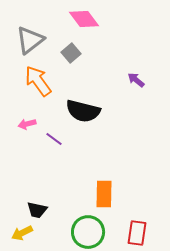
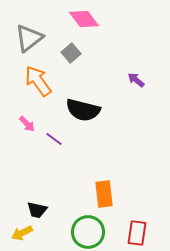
gray triangle: moved 1 px left, 2 px up
black semicircle: moved 1 px up
pink arrow: rotated 120 degrees counterclockwise
orange rectangle: rotated 8 degrees counterclockwise
